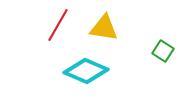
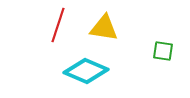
red line: rotated 12 degrees counterclockwise
green square: rotated 25 degrees counterclockwise
